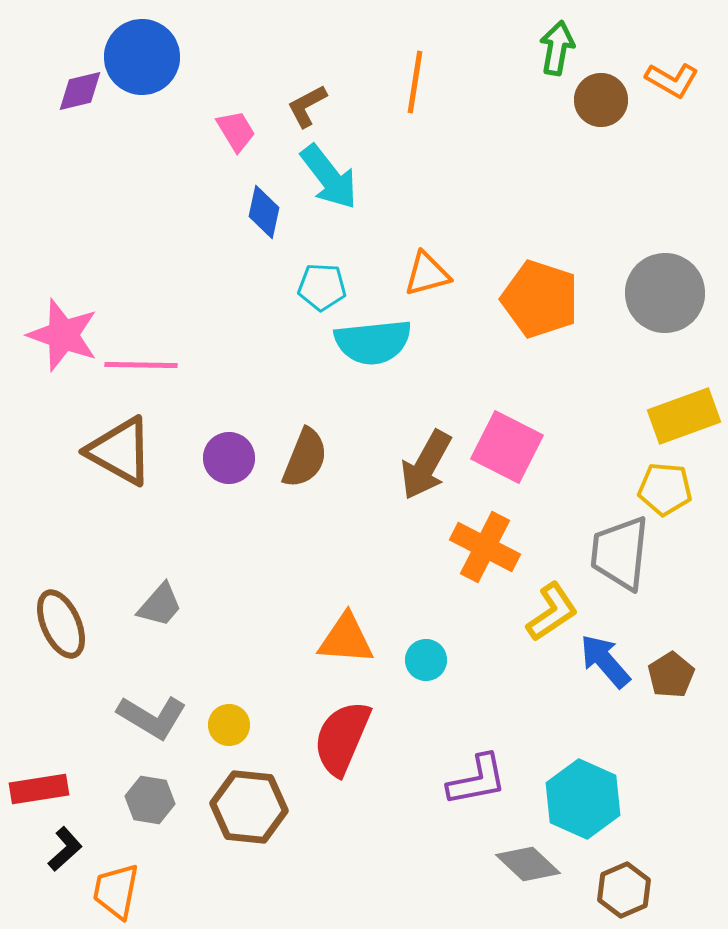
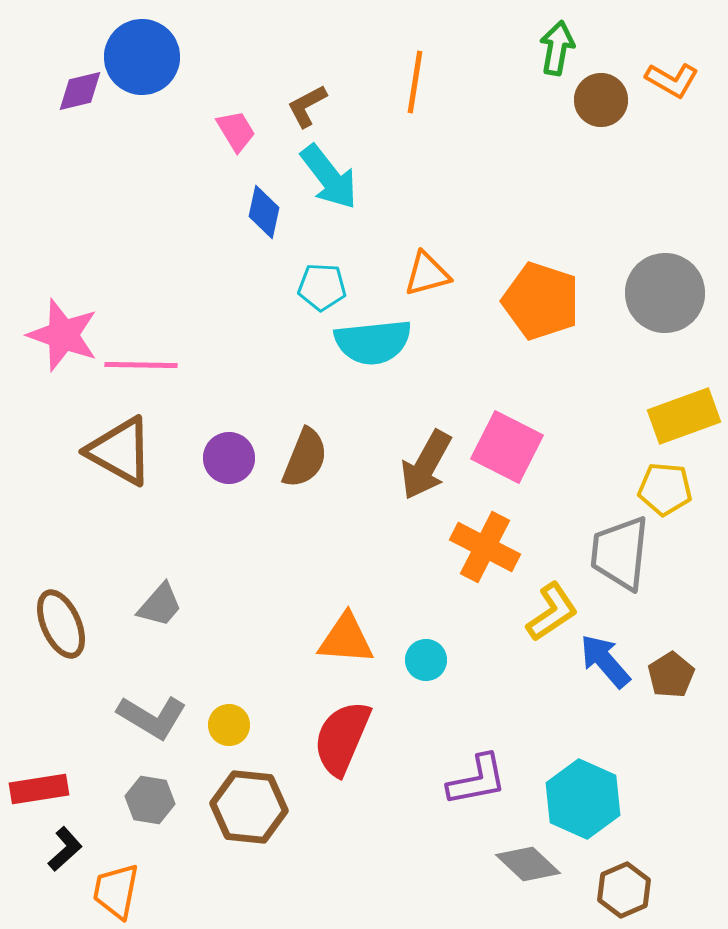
orange pentagon at (540, 299): moved 1 px right, 2 px down
